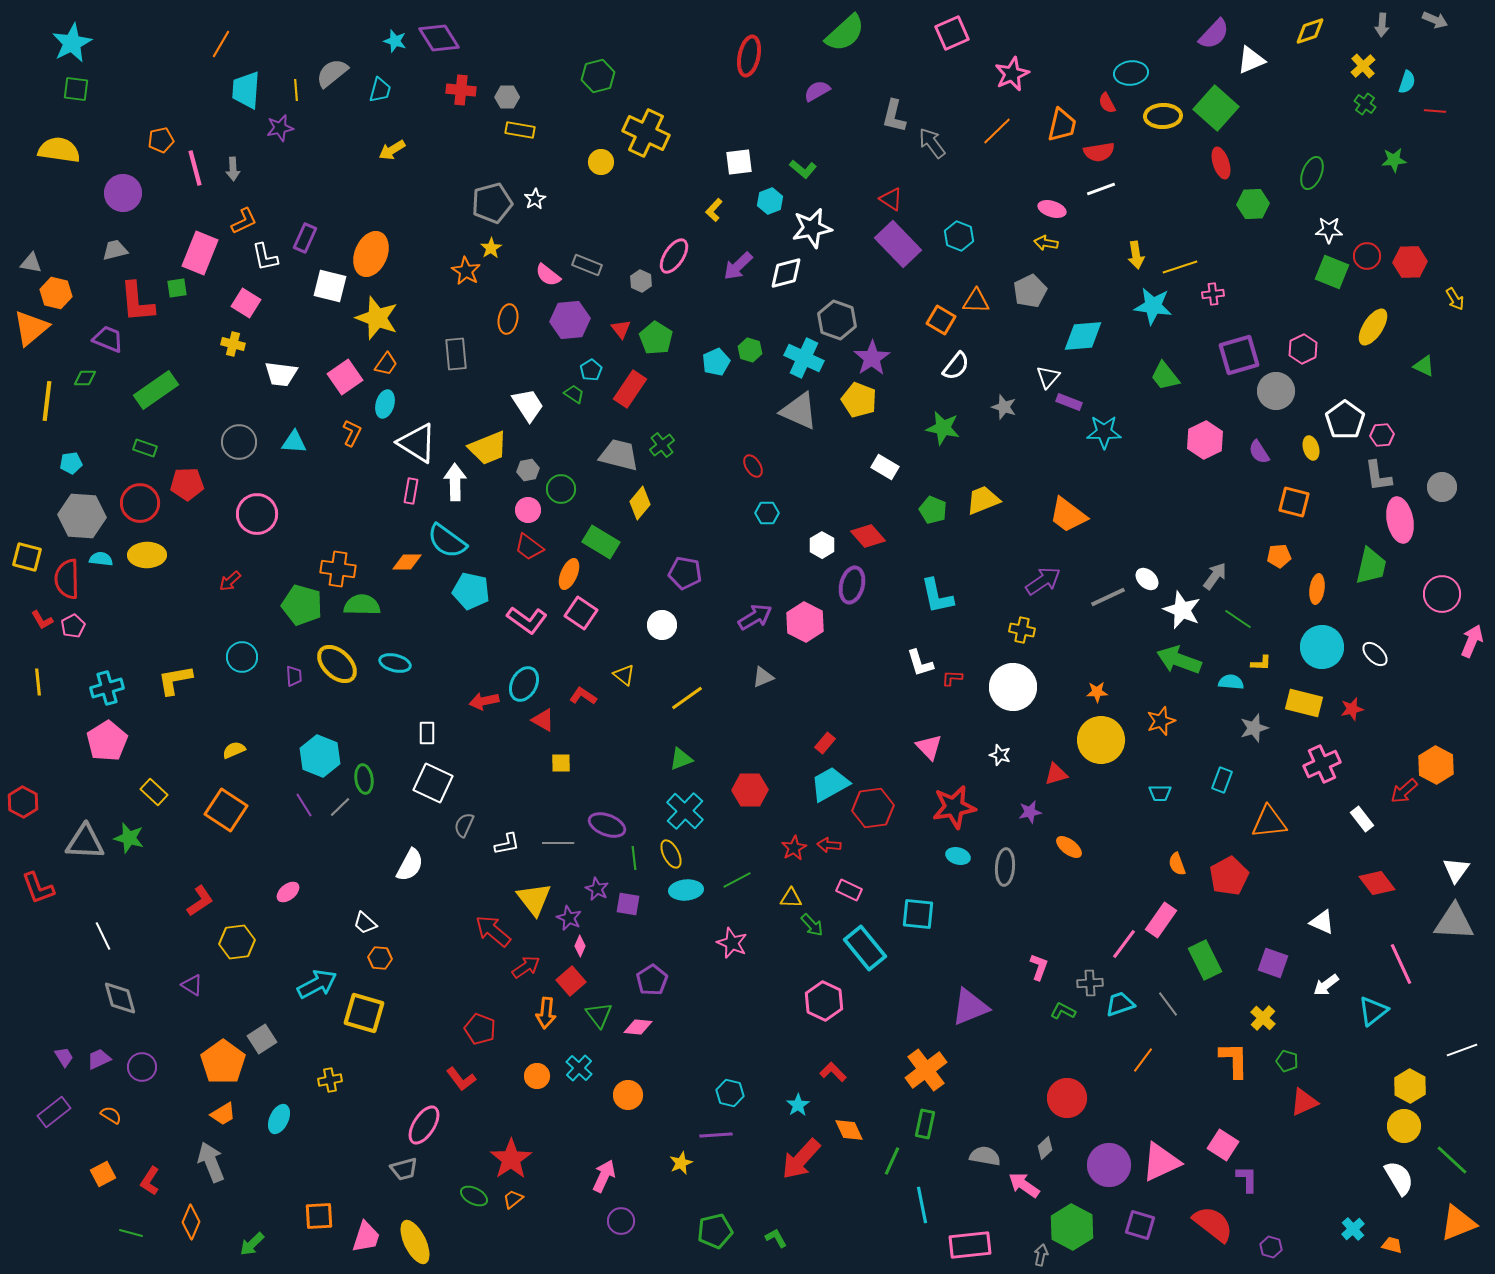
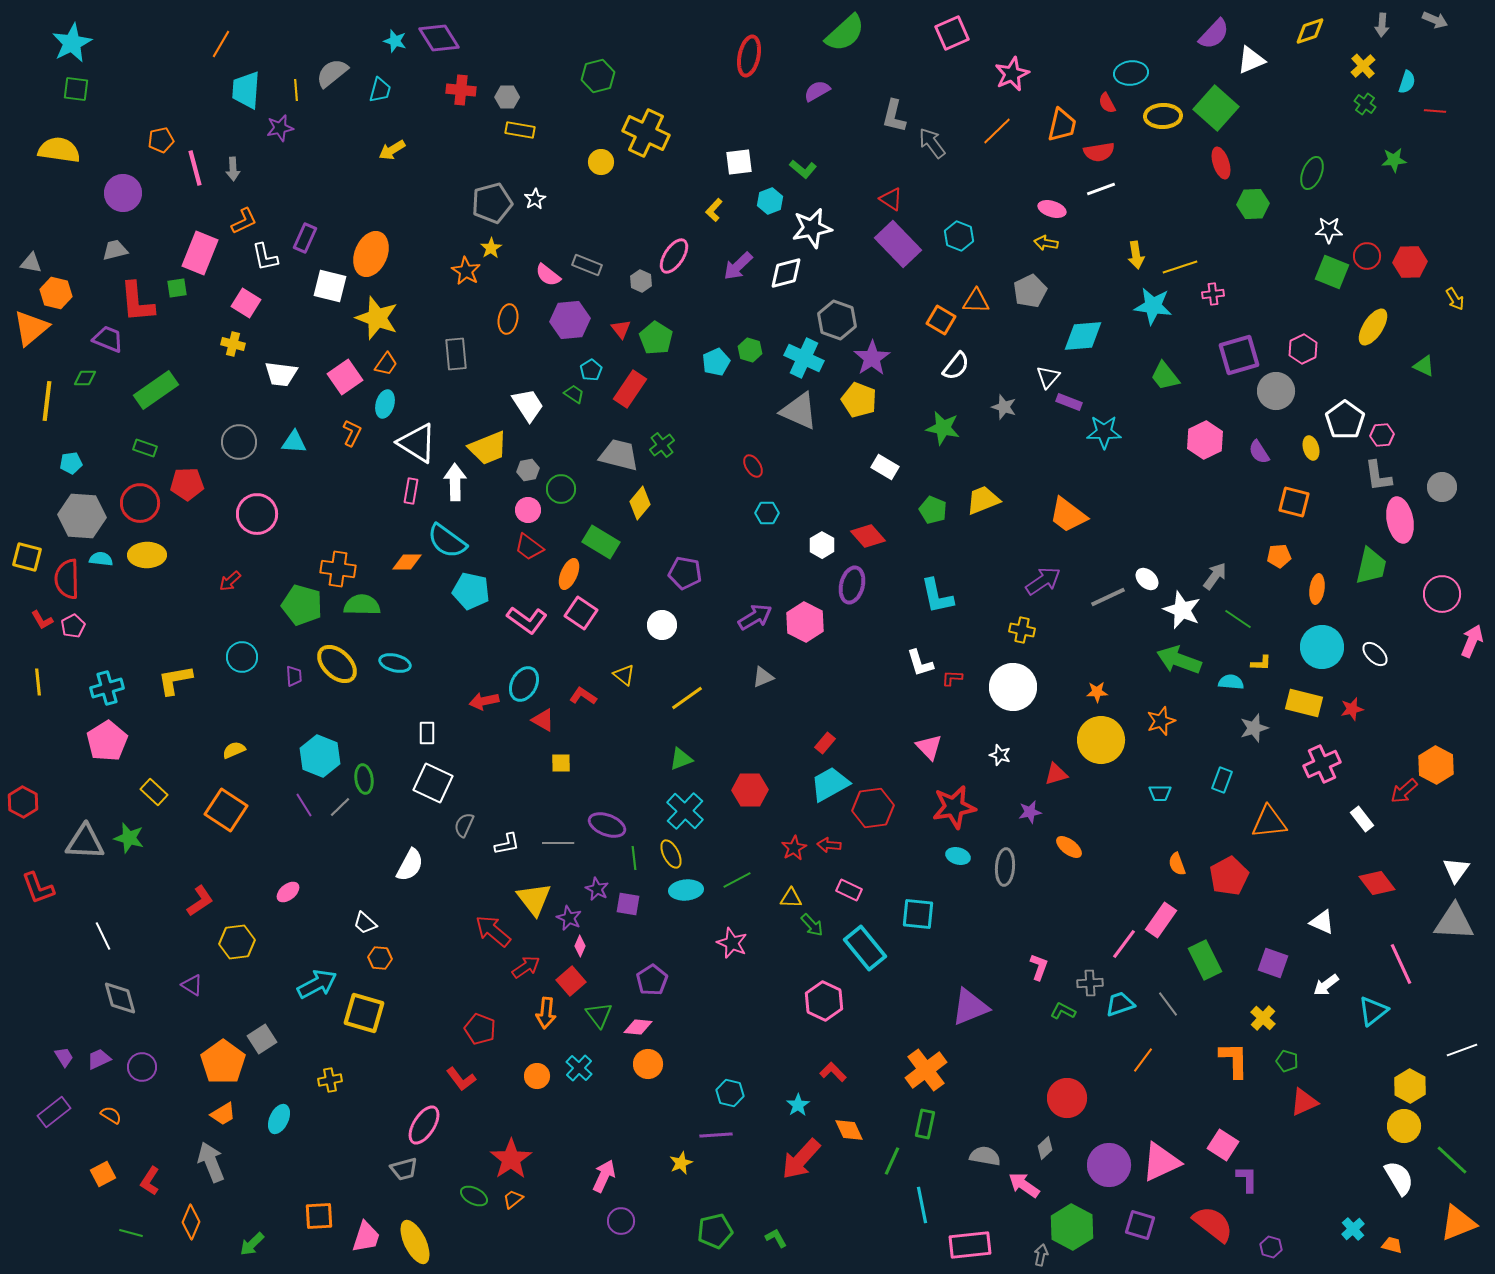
orange circle at (628, 1095): moved 20 px right, 31 px up
